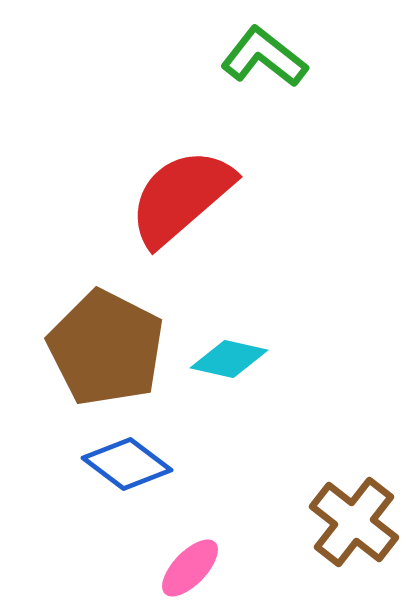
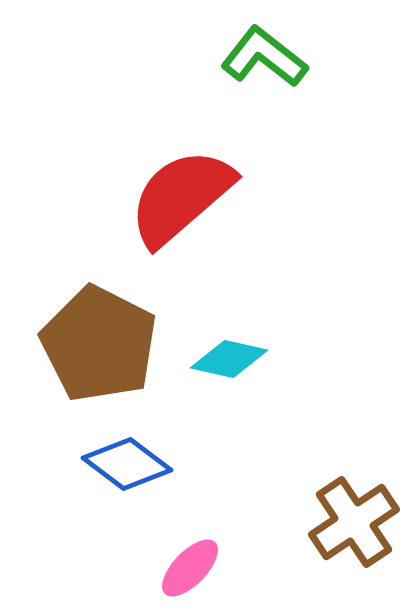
brown pentagon: moved 7 px left, 4 px up
brown cross: rotated 18 degrees clockwise
